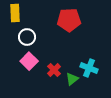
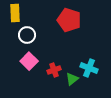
red pentagon: rotated 20 degrees clockwise
white circle: moved 2 px up
red cross: rotated 24 degrees clockwise
